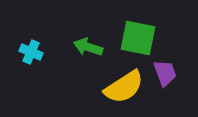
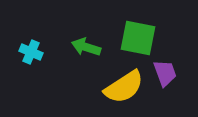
green arrow: moved 2 px left
